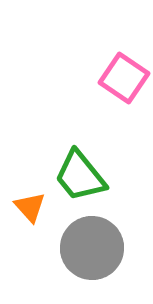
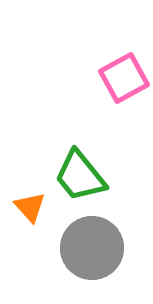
pink square: rotated 27 degrees clockwise
